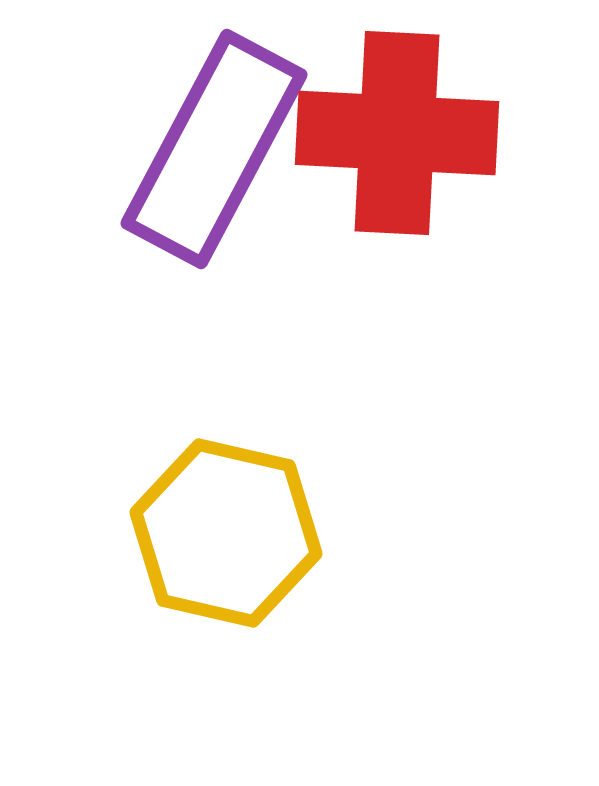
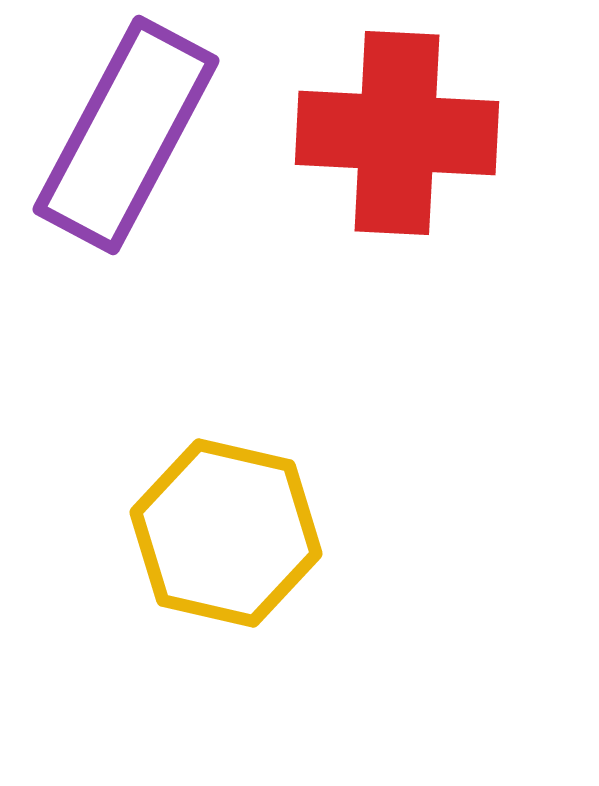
purple rectangle: moved 88 px left, 14 px up
